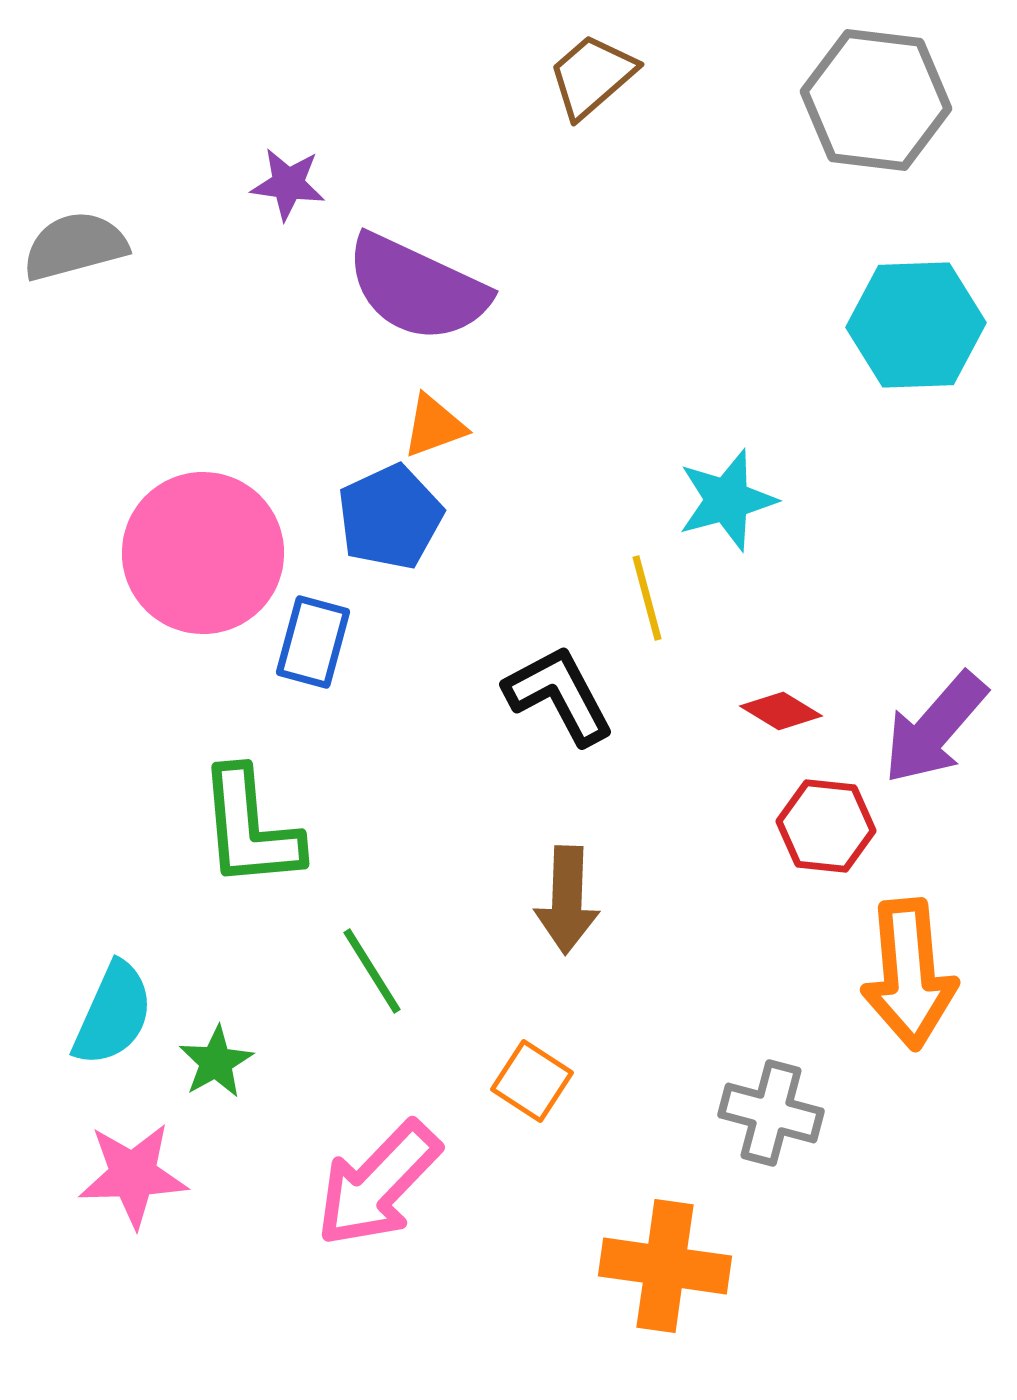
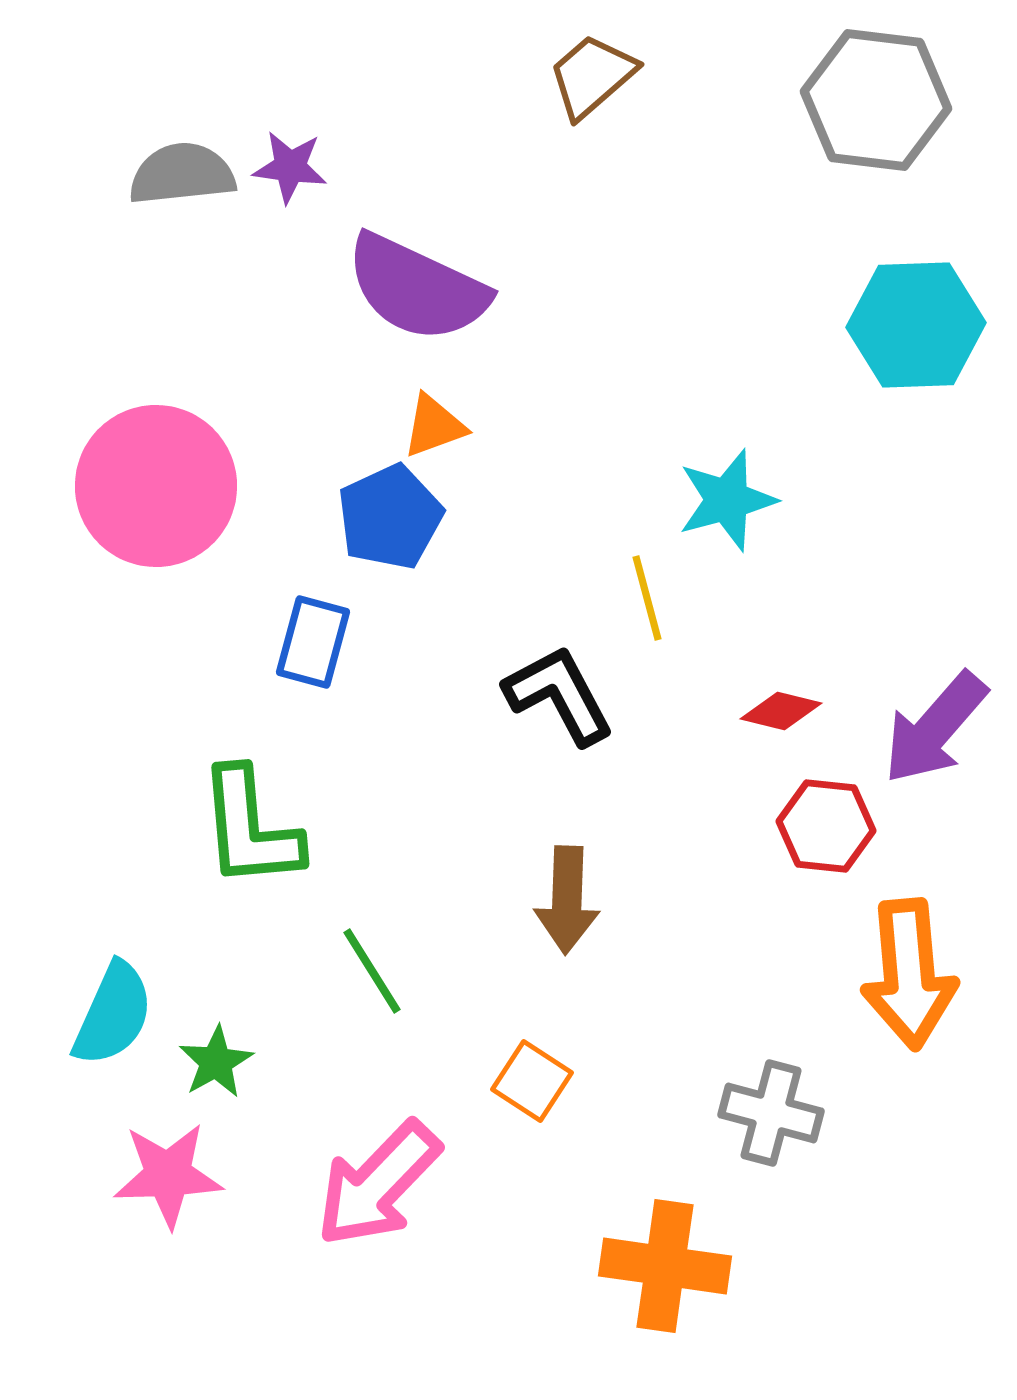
purple star: moved 2 px right, 17 px up
gray semicircle: moved 107 px right, 72 px up; rotated 9 degrees clockwise
pink circle: moved 47 px left, 67 px up
red diamond: rotated 18 degrees counterclockwise
pink star: moved 35 px right
